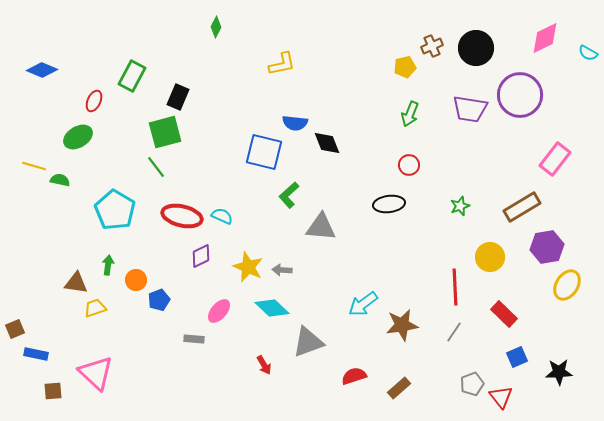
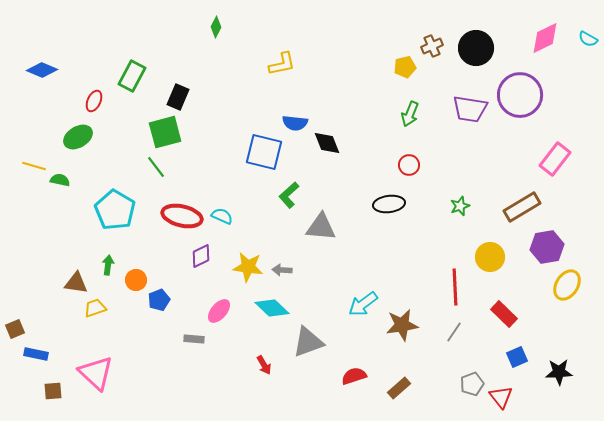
cyan semicircle at (588, 53): moved 14 px up
yellow star at (248, 267): rotated 16 degrees counterclockwise
